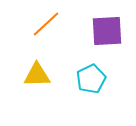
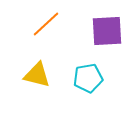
yellow triangle: rotated 16 degrees clockwise
cyan pentagon: moved 3 px left, 1 px up; rotated 16 degrees clockwise
